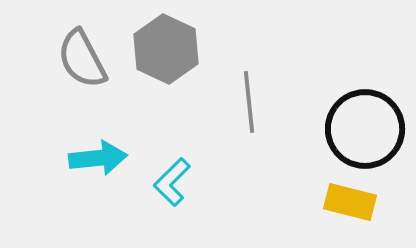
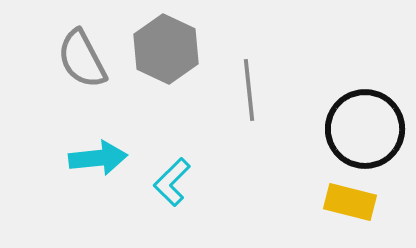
gray line: moved 12 px up
